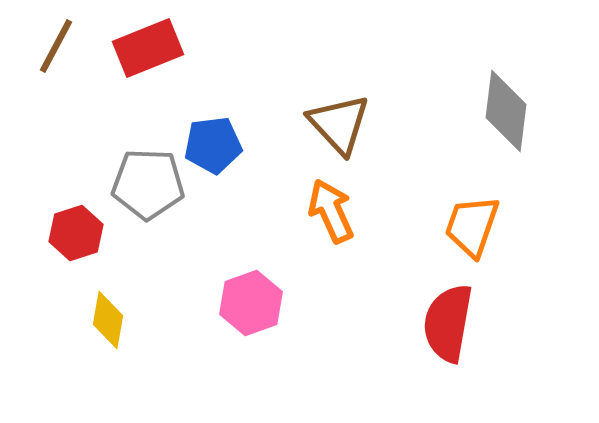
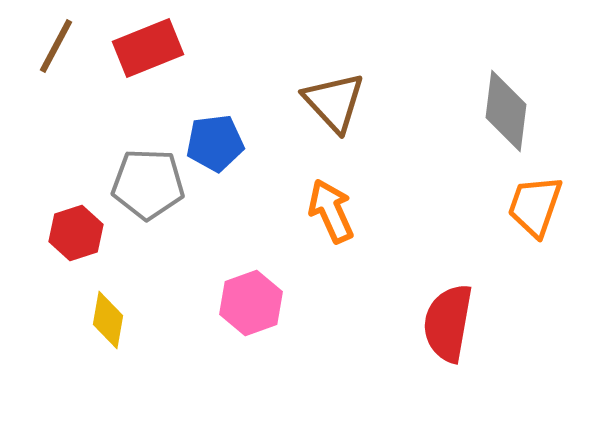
brown triangle: moved 5 px left, 22 px up
blue pentagon: moved 2 px right, 2 px up
orange trapezoid: moved 63 px right, 20 px up
